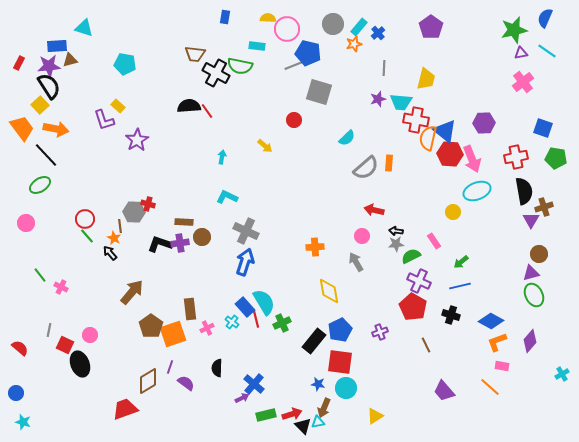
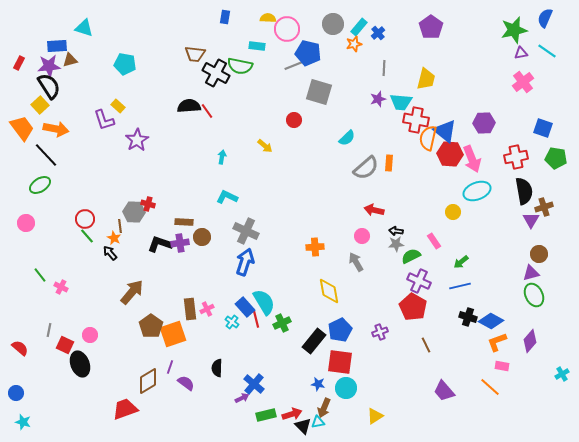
black cross at (451, 315): moved 17 px right, 2 px down
pink cross at (207, 328): moved 19 px up
